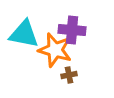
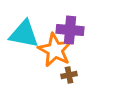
purple cross: moved 2 px left
orange star: rotated 12 degrees clockwise
